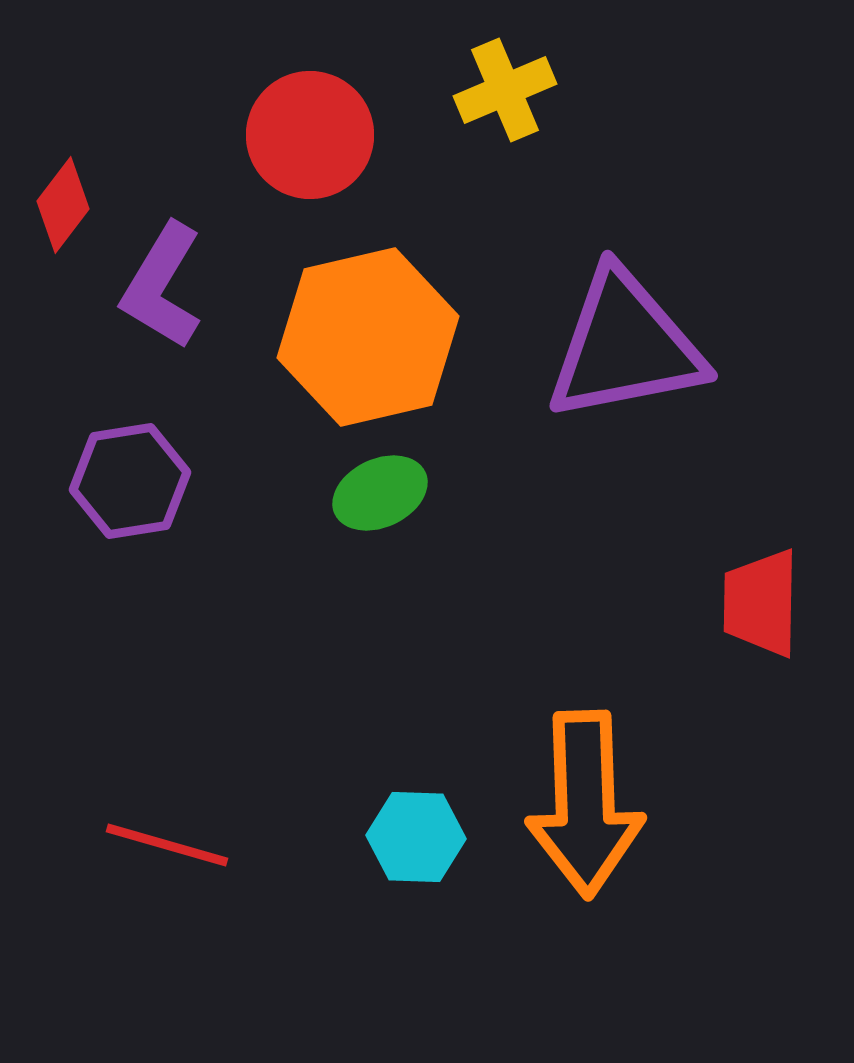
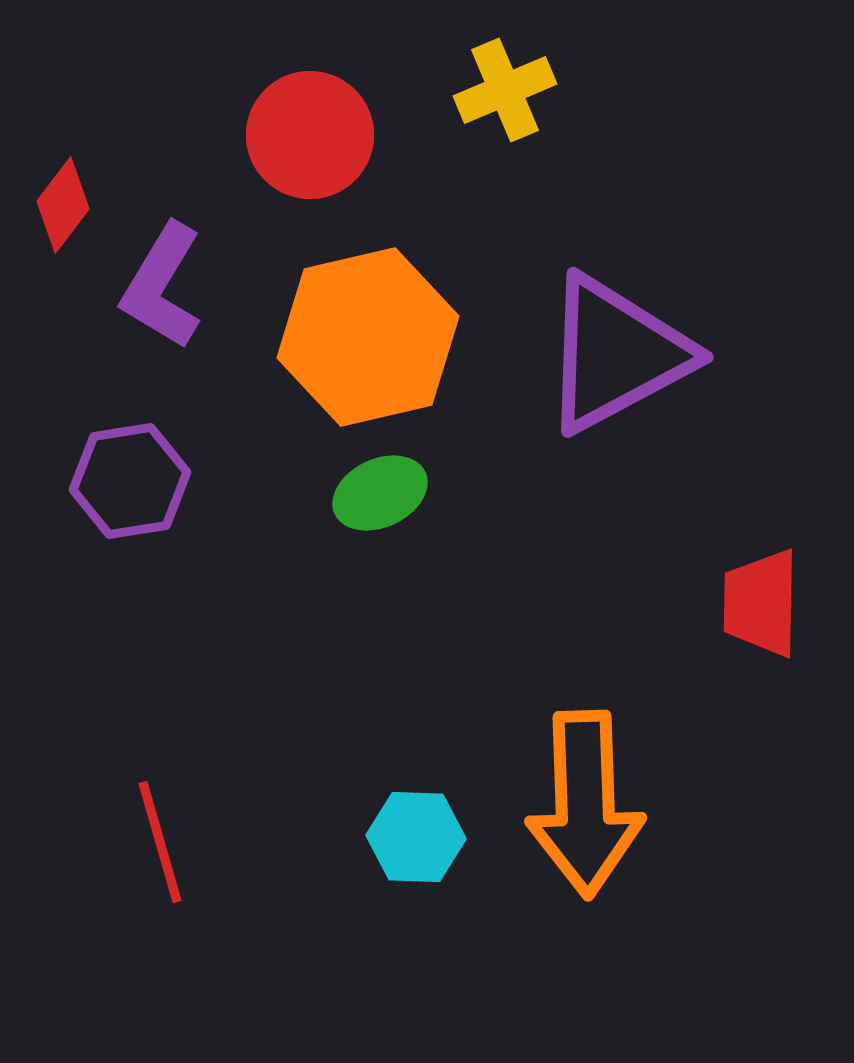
purple triangle: moved 9 px left, 8 px down; rotated 17 degrees counterclockwise
red line: moved 7 px left, 3 px up; rotated 58 degrees clockwise
